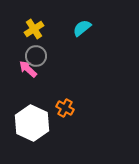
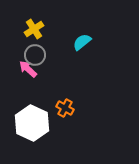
cyan semicircle: moved 14 px down
gray circle: moved 1 px left, 1 px up
